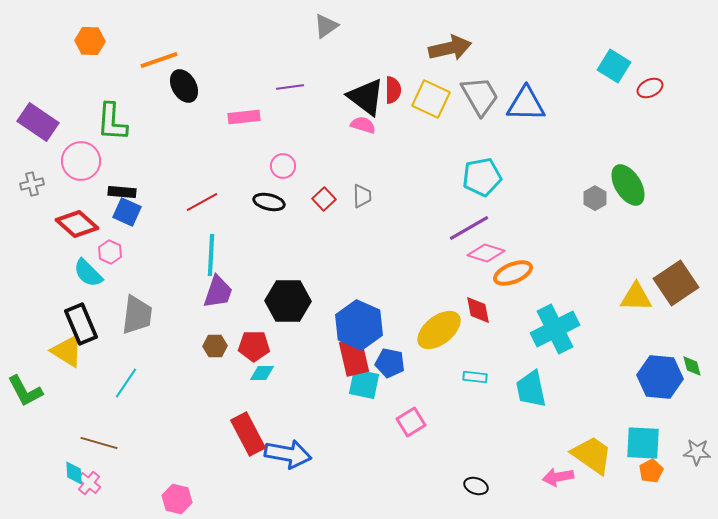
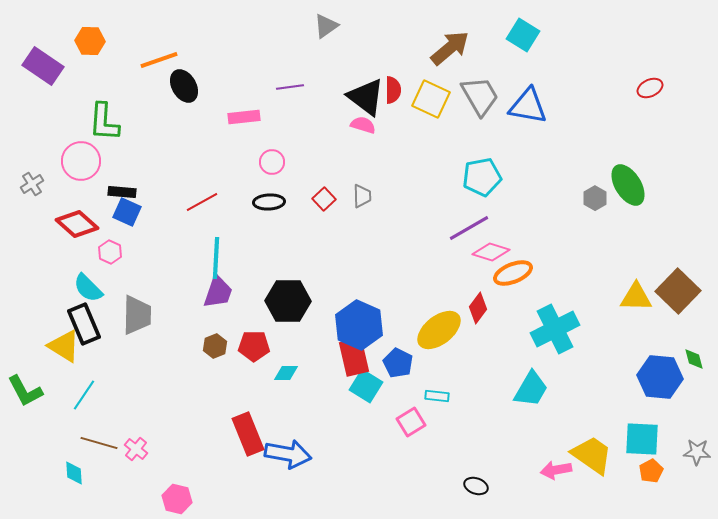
brown arrow at (450, 48): rotated 27 degrees counterclockwise
cyan square at (614, 66): moved 91 px left, 31 px up
blue triangle at (526, 104): moved 2 px right, 2 px down; rotated 9 degrees clockwise
purple rectangle at (38, 122): moved 5 px right, 56 px up
green L-shape at (112, 122): moved 8 px left
pink circle at (283, 166): moved 11 px left, 4 px up
gray cross at (32, 184): rotated 20 degrees counterclockwise
black ellipse at (269, 202): rotated 16 degrees counterclockwise
pink diamond at (486, 253): moved 5 px right, 1 px up
cyan line at (211, 255): moved 5 px right, 3 px down
cyan semicircle at (88, 273): moved 15 px down
brown square at (676, 283): moved 2 px right, 8 px down; rotated 12 degrees counterclockwise
red diamond at (478, 310): moved 2 px up; rotated 48 degrees clockwise
gray trapezoid at (137, 315): rotated 6 degrees counterclockwise
black rectangle at (81, 324): moved 3 px right
brown hexagon at (215, 346): rotated 20 degrees counterclockwise
yellow triangle at (67, 351): moved 3 px left, 5 px up
blue pentagon at (390, 363): moved 8 px right; rotated 16 degrees clockwise
green diamond at (692, 366): moved 2 px right, 7 px up
cyan diamond at (262, 373): moved 24 px right
cyan rectangle at (475, 377): moved 38 px left, 19 px down
cyan line at (126, 383): moved 42 px left, 12 px down
cyan square at (364, 384): moved 2 px right, 2 px down; rotated 20 degrees clockwise
cyan trapezoid at (531, 389): rotated 138 degrees counterclockwise
red rectangle at (248, 434): rotated 6 degrees clockwise
cyan square at (643, 443): moved 1 px left, 4 px up
pink arrow at (558, 477): moved 2 px left, 7 px up
pink cross at (89, 483): moved 47 px right, 34 px up
